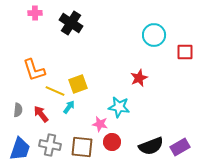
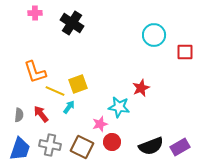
black cross: moved 1 px right
orange L-shape: moved 1 px right, 2 px down
red star: moved 2 px right, 10 px down
gray semicircle: moved 1 px right, 5 px down
pink star: rotated 28 degrees counterclockwise
brown square: rotated 20 degrees clockwise
